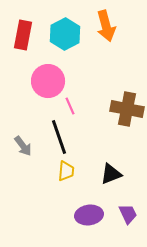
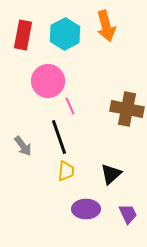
black triangle: rotated 20 degrees counterclockwise
purple ellipse: moved 3 px left, 6 px up; rotated 8 degrees clockwise
